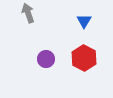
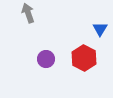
blue triangle: moved 16 px right, 8 px down
